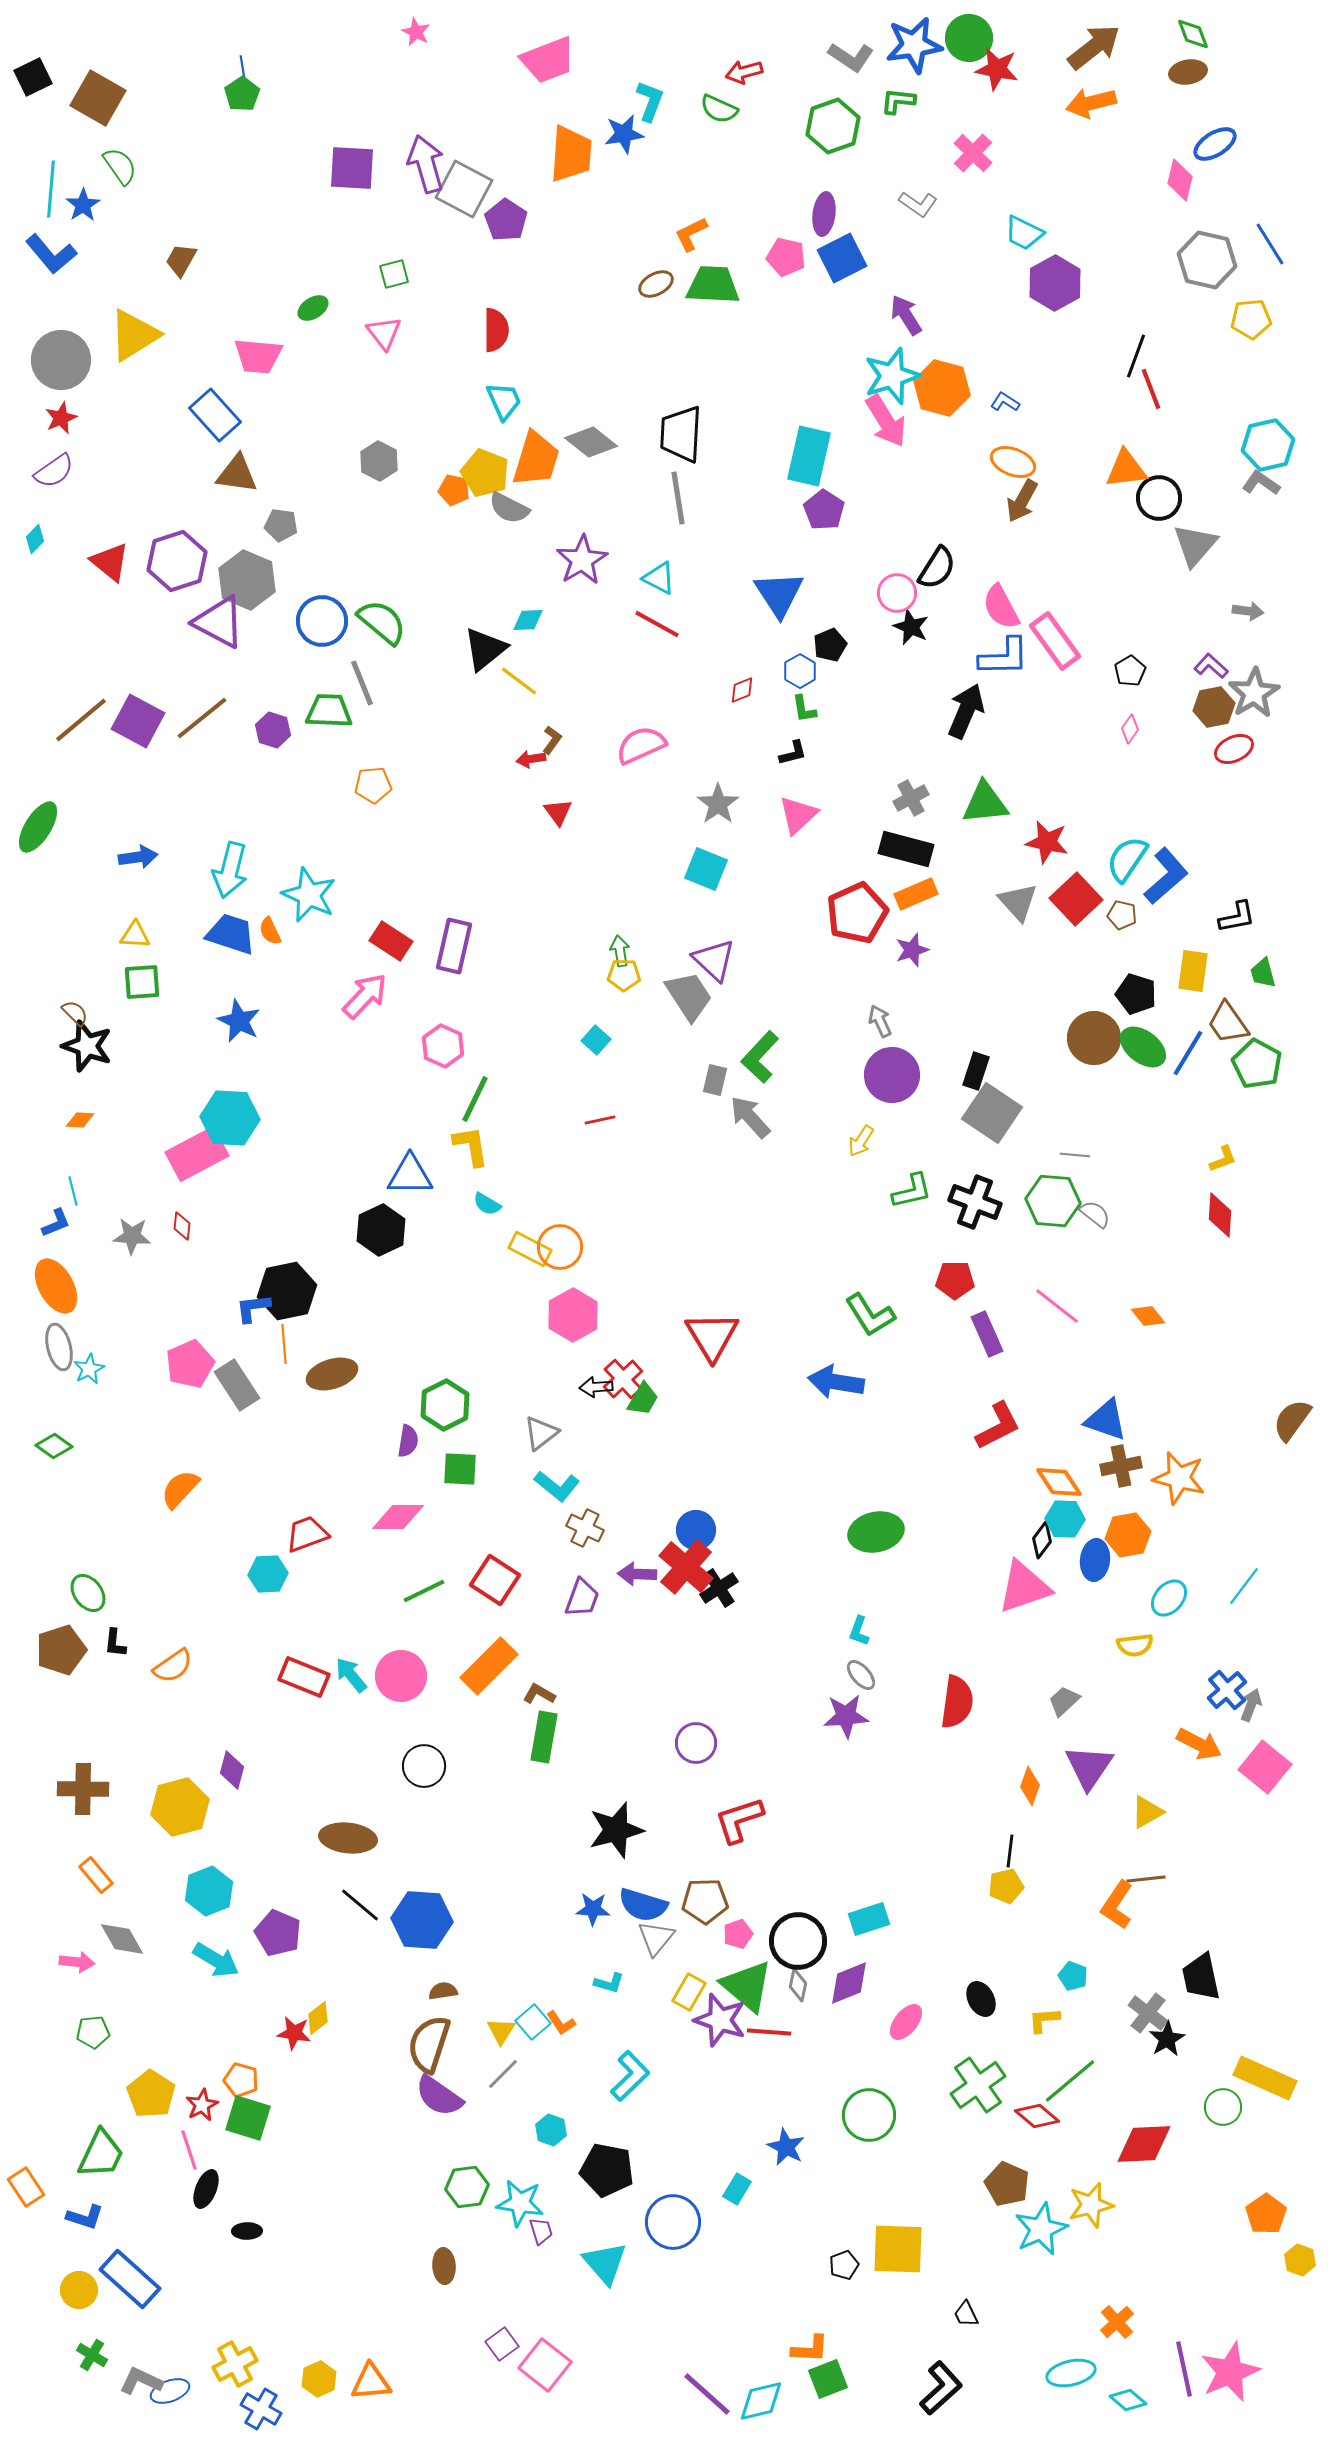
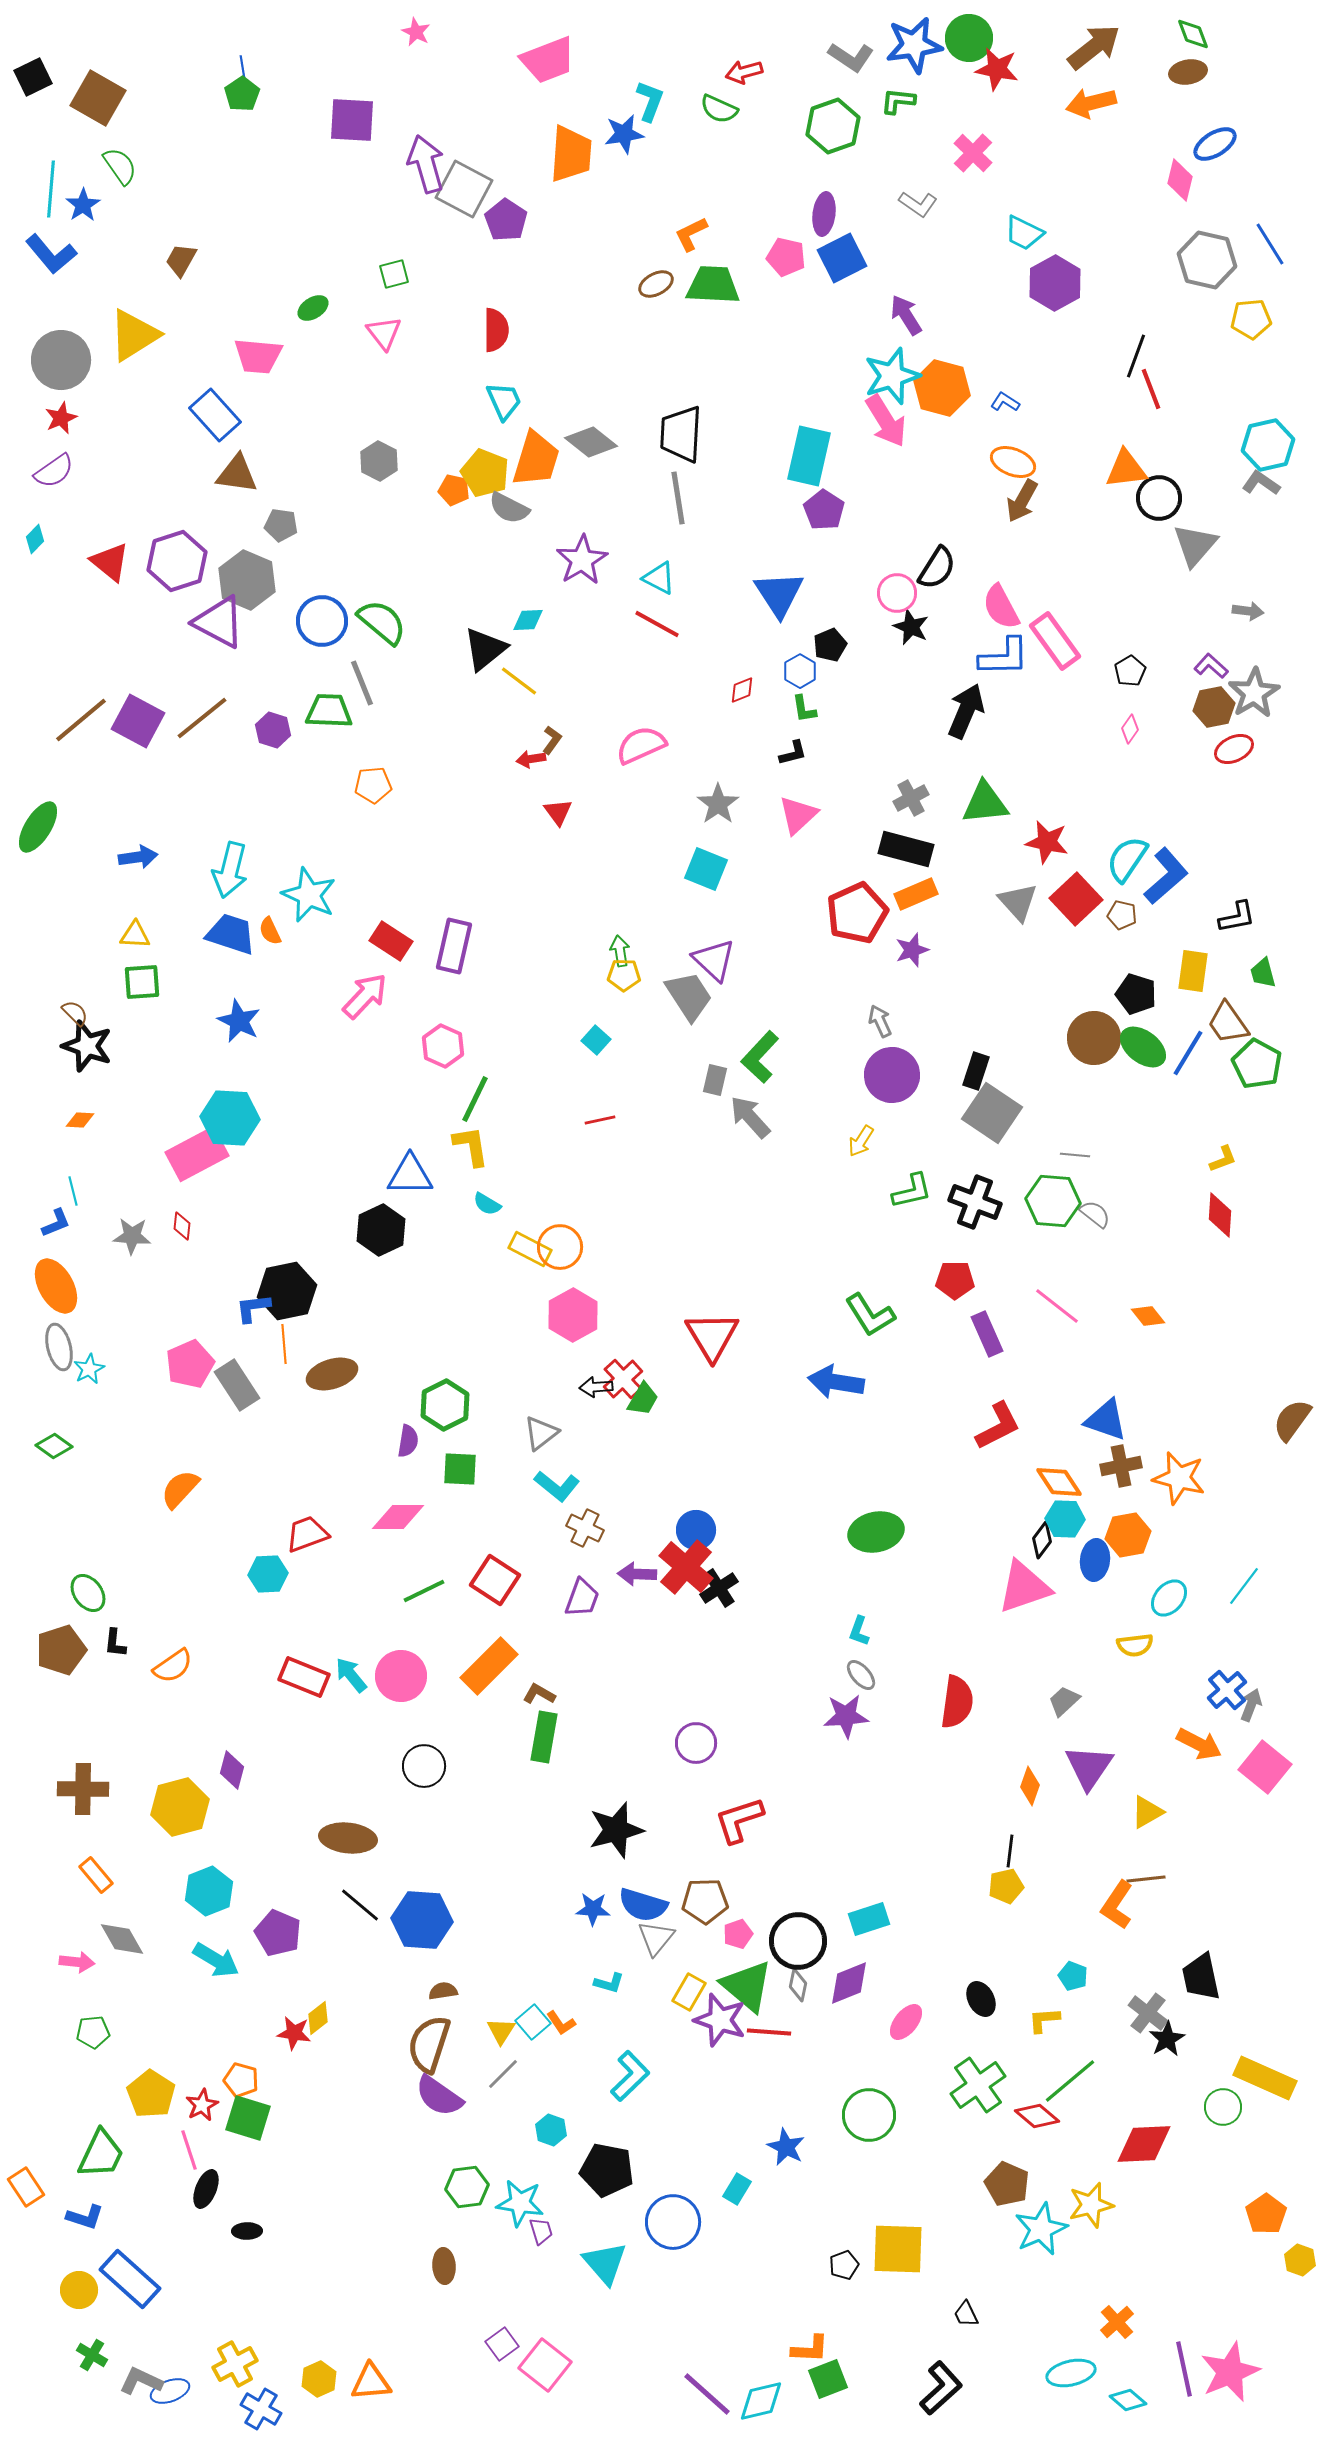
purple square at (352, 168): moved 48 px up
